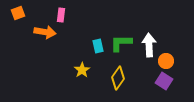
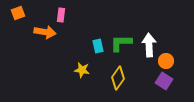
yellow star: rotated 28 degrees counterclockwise
